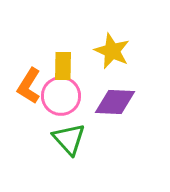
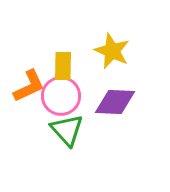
orange L-shape: rotated 147 degrees counterclockwise
green triangle: moved 2 px left, 9 px up
